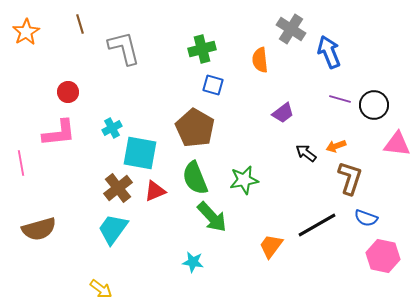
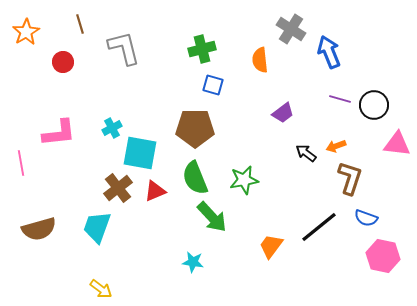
red circle: moved 5 px left, 30 px up
brown pentagon: rotated 30 degrees counterclockwise
black line: moved 2 px right, 2 px down; rotated 9 degrees counterclockwise
cyan trapezoid: moved 16 px left, 2 px up; rotated 16 degrees counterclockwise
